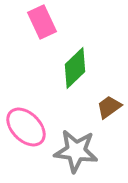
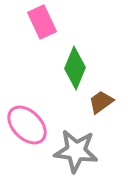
green diamond: rotated 24 degrees counterclockwise
brown trapezoid: moved 8 px left, 5 px up
pink ellipse: moved 1 px right, 2 px up
